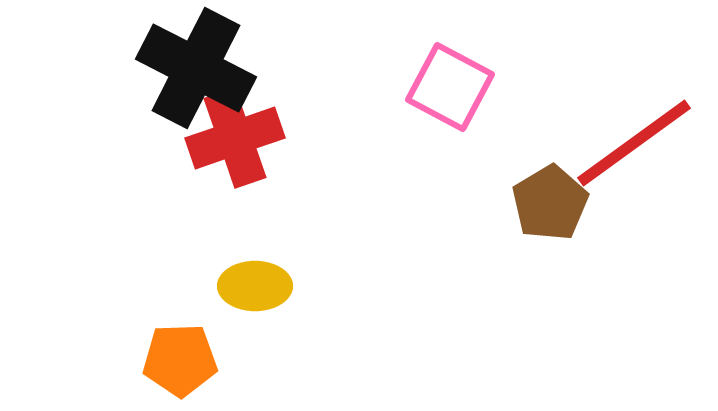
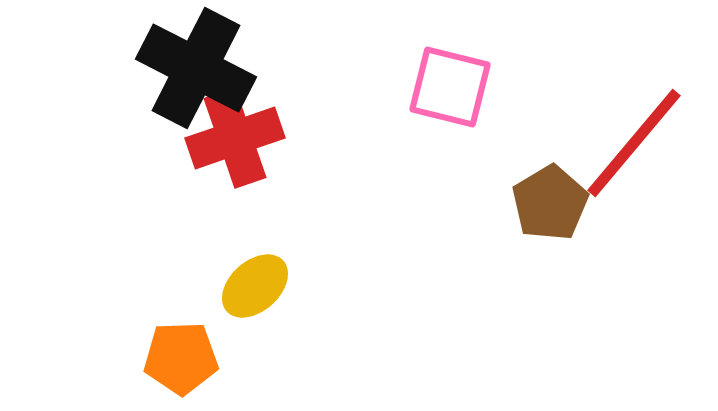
pink square: rotated 14 degrees counterclockwise
red line: rotated 14 degrees counterclockwise
yellow ellipse: rotated 42 degrees counterclockwise
orange pentagon: moved 1 px right, 2 px up
